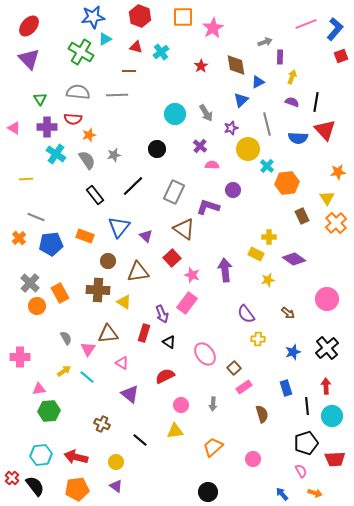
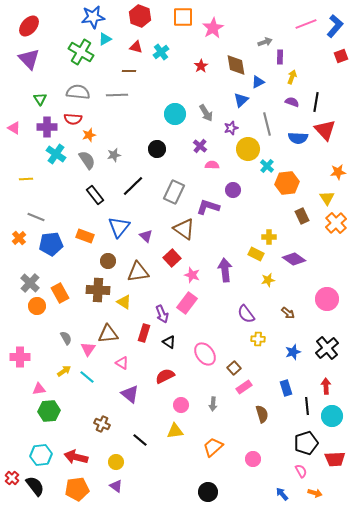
blue L-shape at (335, 29): moved 3 px up
